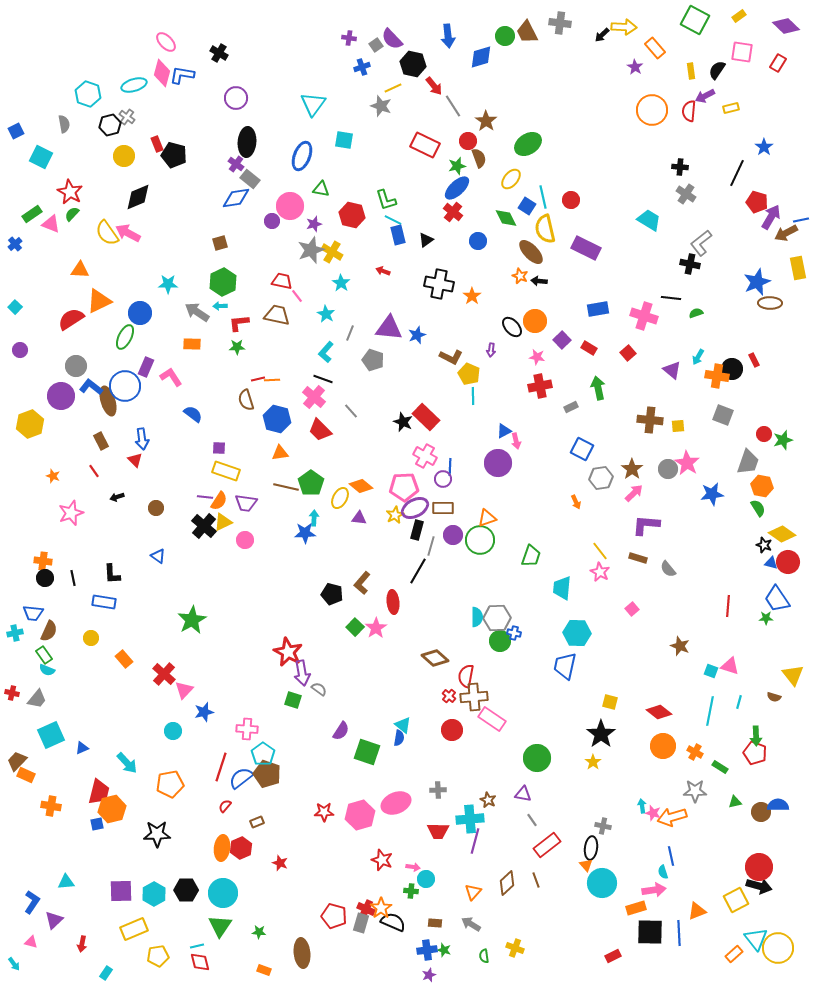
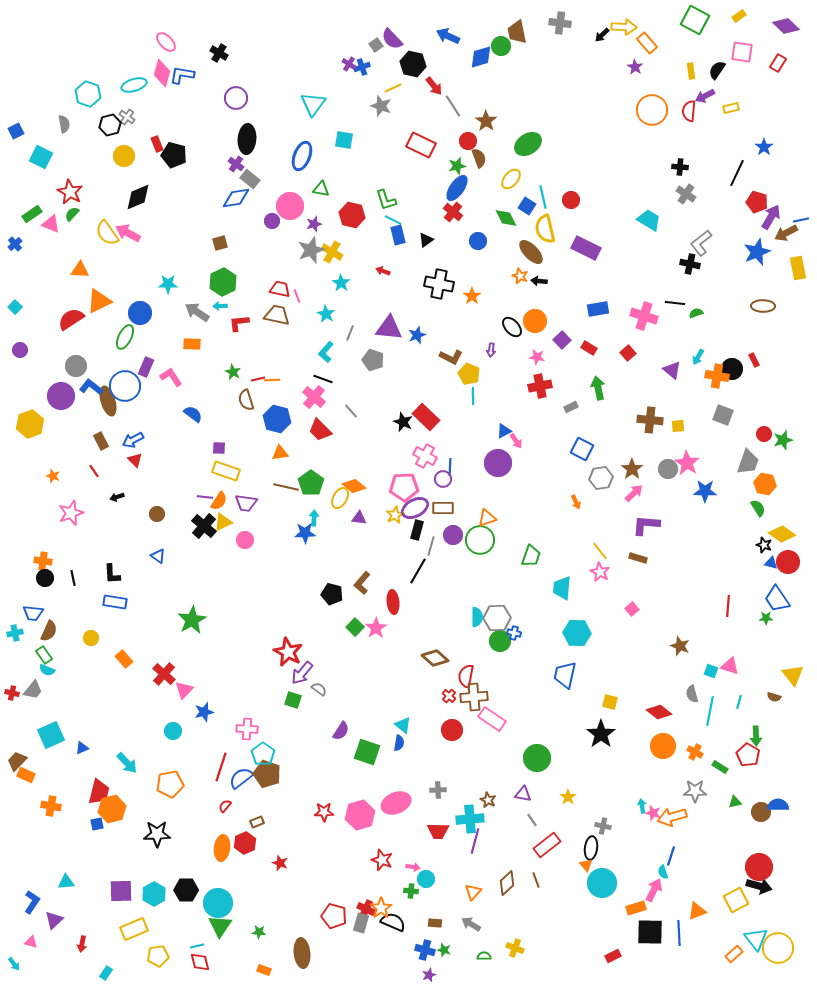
brown trapezoid at (527, 32): moved 10 px left; rotated 15 degrees clockwise
blue arrow at (448, 36): rotated 120 degrees clockwise
green circle at (505, 36): moved 4 px left, 10 px down
purple cross at (349, 38): moved 26 px down; rotated 24 degrees clockwise
orange rectangle at (655, 48): moved 8 px left, 5 px up
black ellipse at (247, 142): moved 3 px up
red rectangle at (425, 145): moved 4 px left
blue ellipse at (457, 188): rotated 12 degrees counterclockwise
red trapezoid at (282, 281): moved 2 px left, 8 px down
blue star at (757, 282): moved 30 px up
pink line at (297, 296): rotated 16 degrees clockwise
black line at (671, 298): moved 4 px right, 5 px down
brown ellipse at (770, 303): moved 7 px left, 3 px down
green star at (237, 347): moved 4 px left, 25 px down; rotated 28 degrees clockwise
blue arrow at (142, 439): moved 9 px left, 1 px down; rotated 70 degrees clockwise
pink arrow at (516, 441): rotated 21 degrees counterclockwise
orange diamond at (361, 486): moved 7 px left
orange hexagon at (762, 486): moved 3 px right, 2 px up
blue star at (712, 494): moved 7 px left, 3 px up; rotated 10 degrees clockwise
brown circle at (156, 508): moved 1 px right, 6 px down
gray semicircle at (668, 569): moved 24 px right, 125 px down; rotated 24 degrees clockwise
blue rectangle at (104, 602): moved 11 px right
blue trapezoid at (565, 666): moved 9 px down
purple arrow at (302, 673): rotated 50 degrees clockwise
gray trapezoid at (37, 699): moved 4 px left, 9 px up
blue semicircle at (399, 738): moved 5 px down
red pentagon at (755, 753): moved 7 px left, 2 px down; rotated 10 degrees clockwise
yellow star at (593, 762): moved 25 px left, 35 px down
red hexagon at (241, 848): moved 4 px right, 5 px up
blue line at (671, 856): rotated 30 degrees clockwise
pink arrow at (654, 890): rotated 55 degrees counterclockwise
cyan circle at (223, 893): moved 5 px left, 10 px down
blue cross at (427, 950): moved 2 px left; rotated 24 degrees clockwise
green semicircle at (484, 956): rotated 96 degrees clockwise
